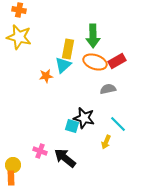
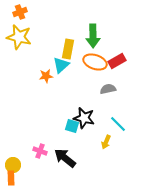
orange cross: moved 1 px right, 2 px down; rotated 32 degrees counterclockwise
cyan triangle: moved 2 px left
